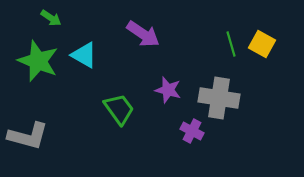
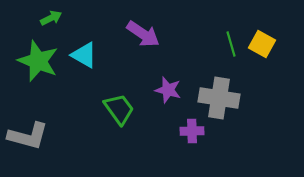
green arrow: rotated 60 degrees counterclockwise
purple cross: rotated 30 degrees counterclockwise
